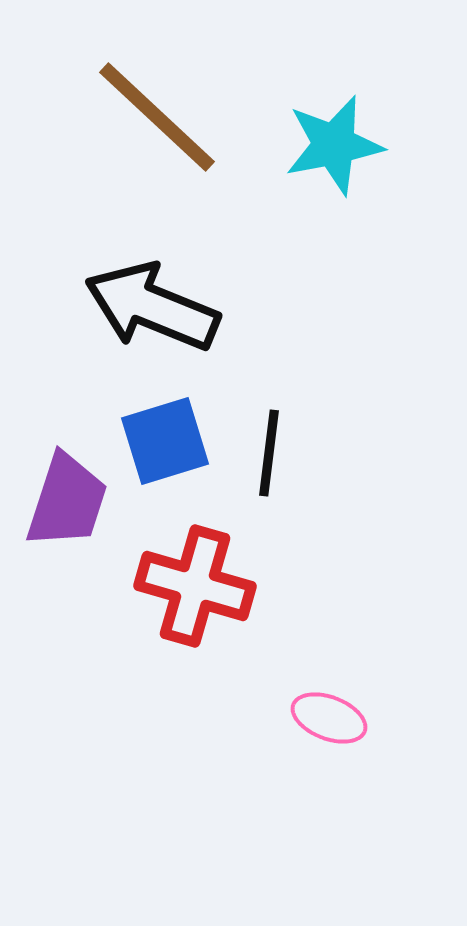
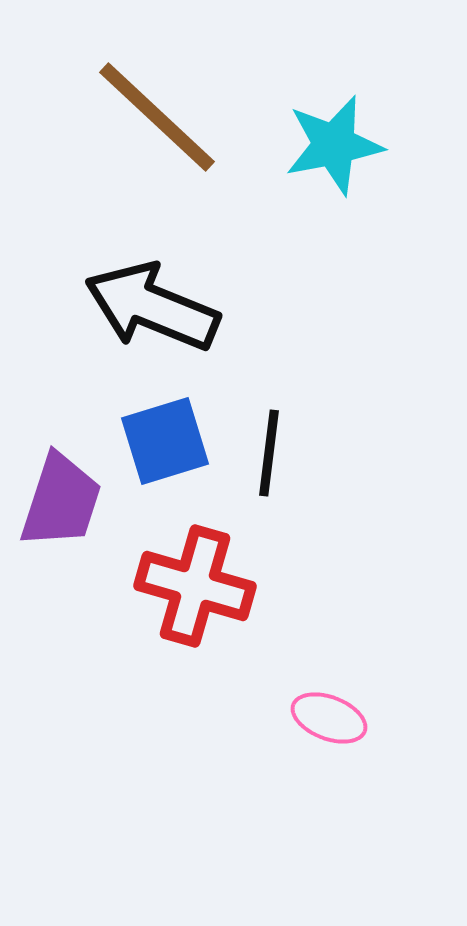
purple trapezoid: moved 6 px left
